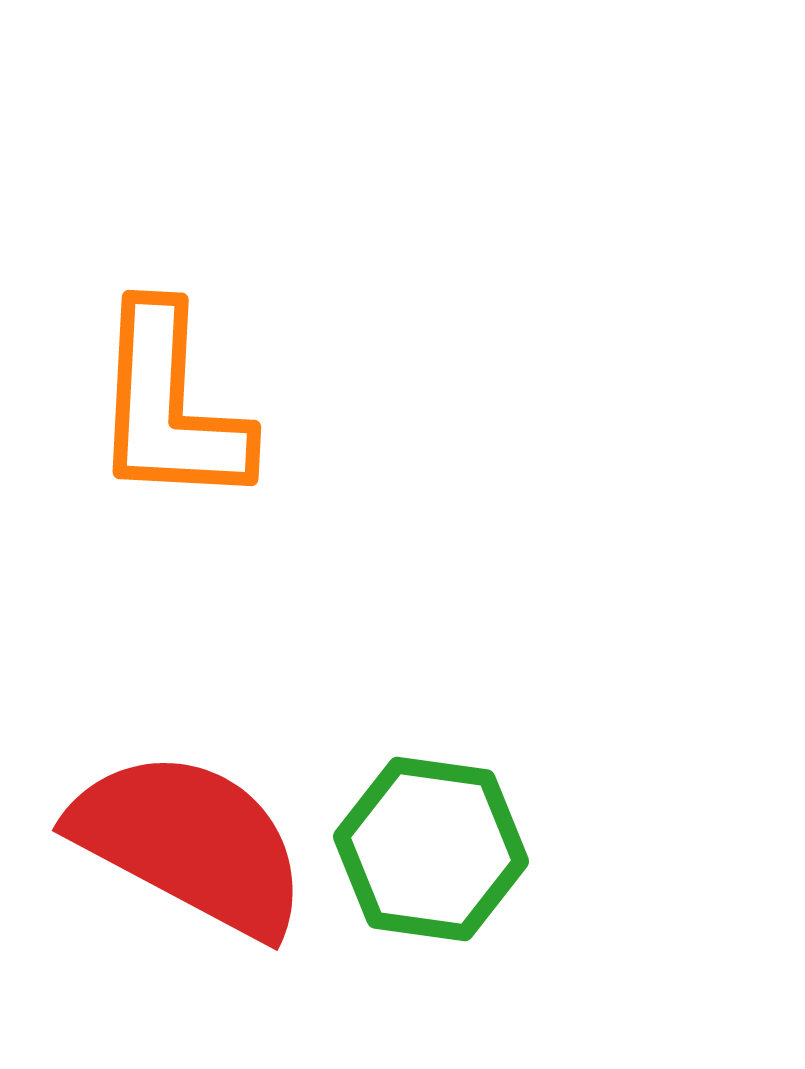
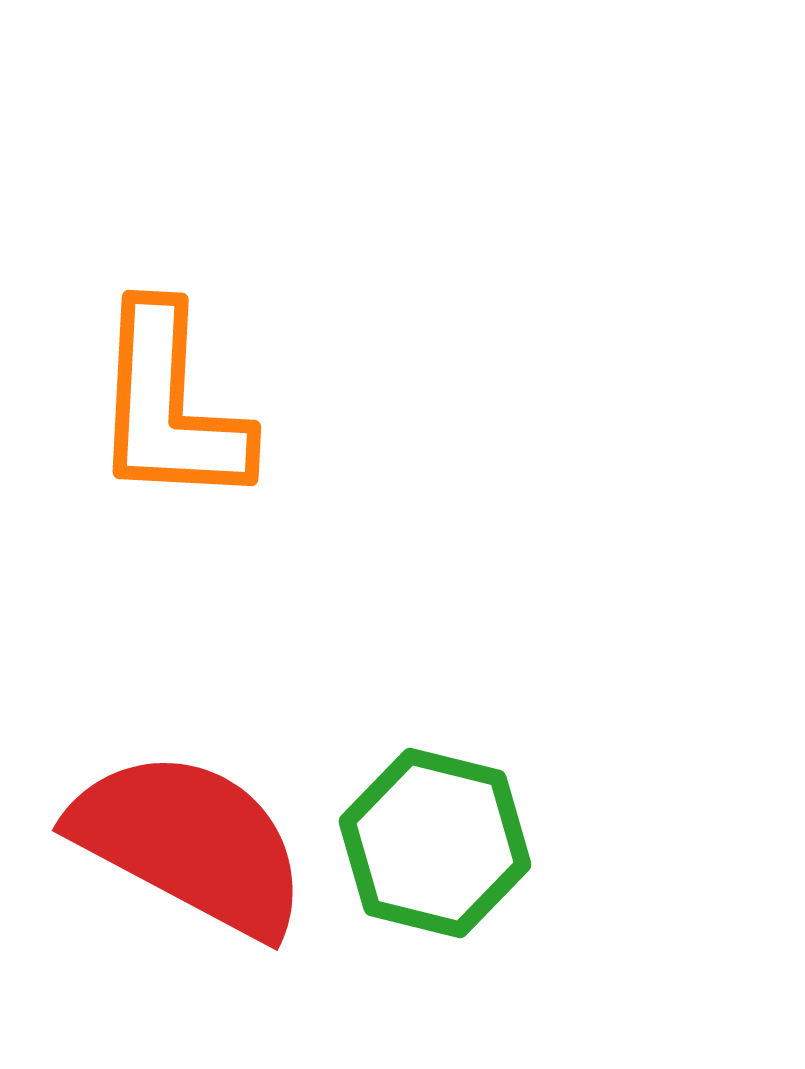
green hexagon: moved 4 px right, 6 px up; rotated 6 degrees clockwise
